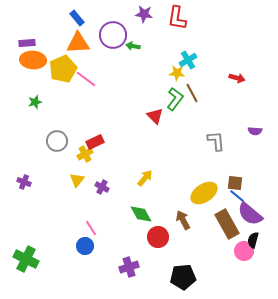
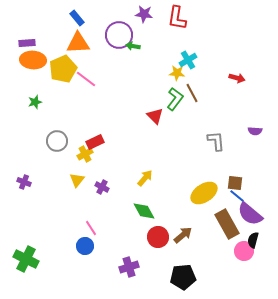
purple circle at (113, 35): moved 6 px right
green diamond at (141, 214): moved 3 px right, 3 px up
brown arrow at (183, 220): moved 15 px down; rotated 78 degrees clockwise
